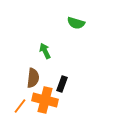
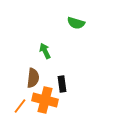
black rectangle: rotated 28 degrees counterclockwise
